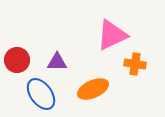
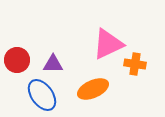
pink triangle: moved 4 px left, 9 px down
purple triangle: moved 4 px left, 2 px down
blue ellipse: moved 1 px right, 1 px down
